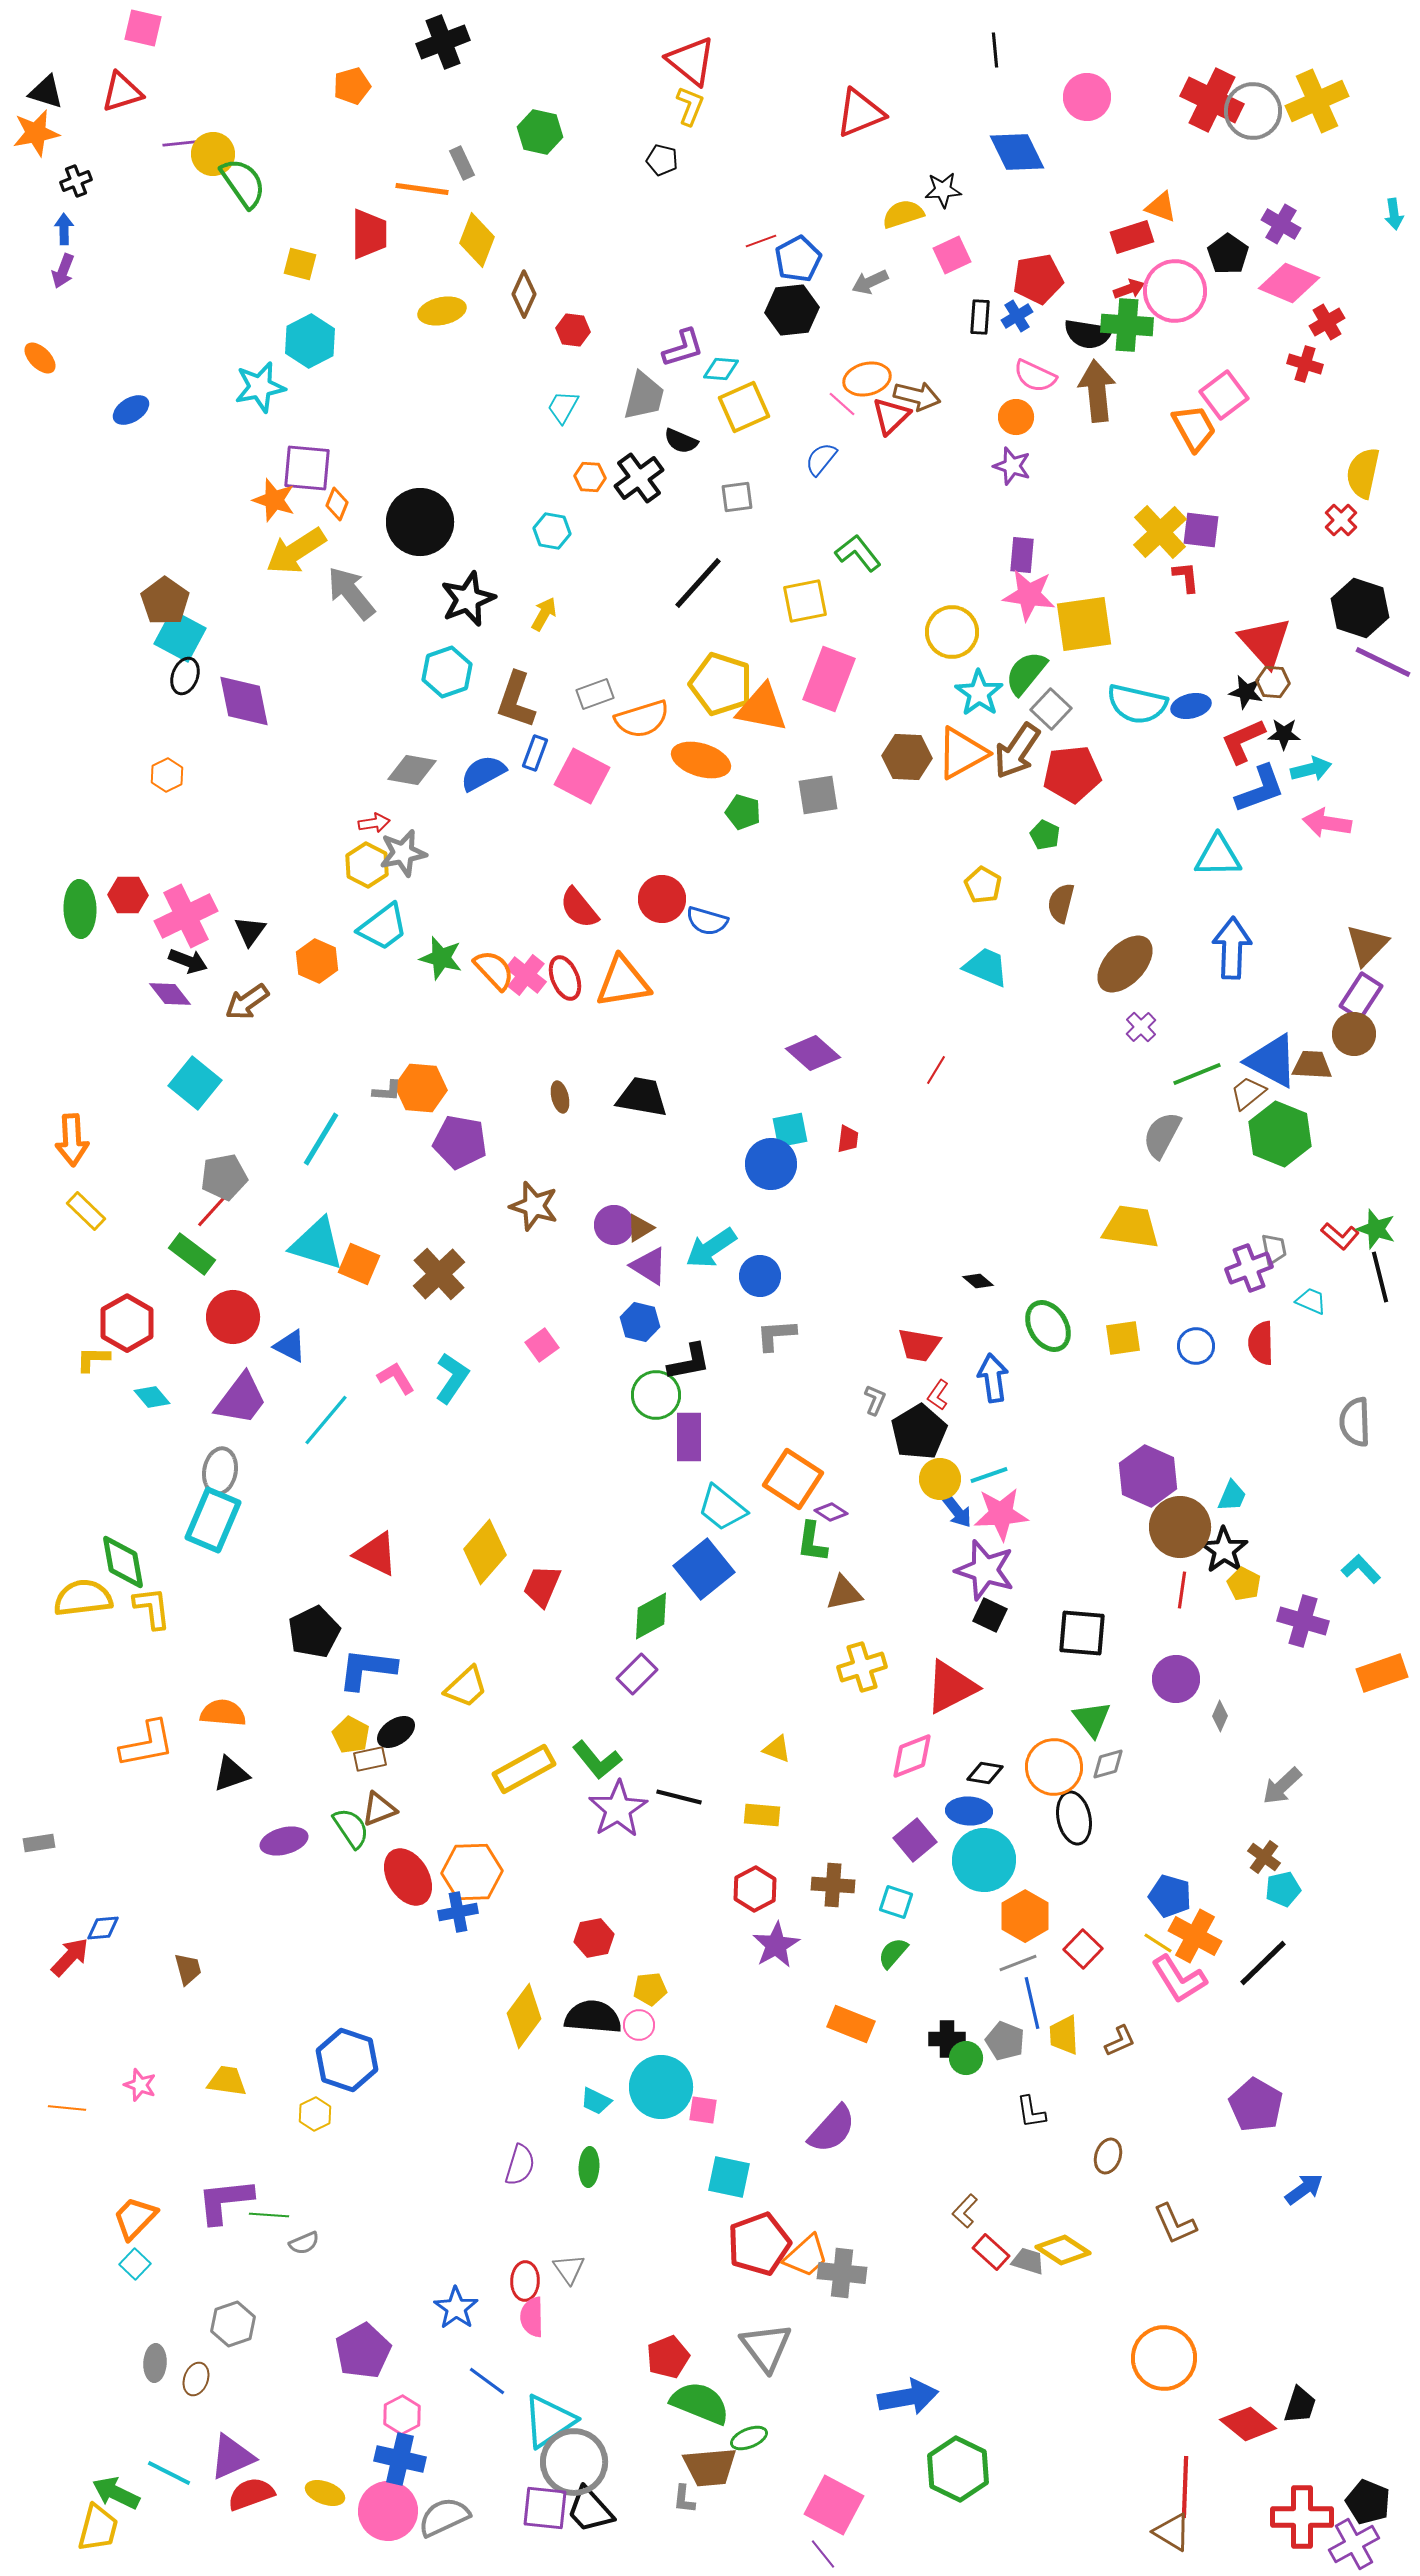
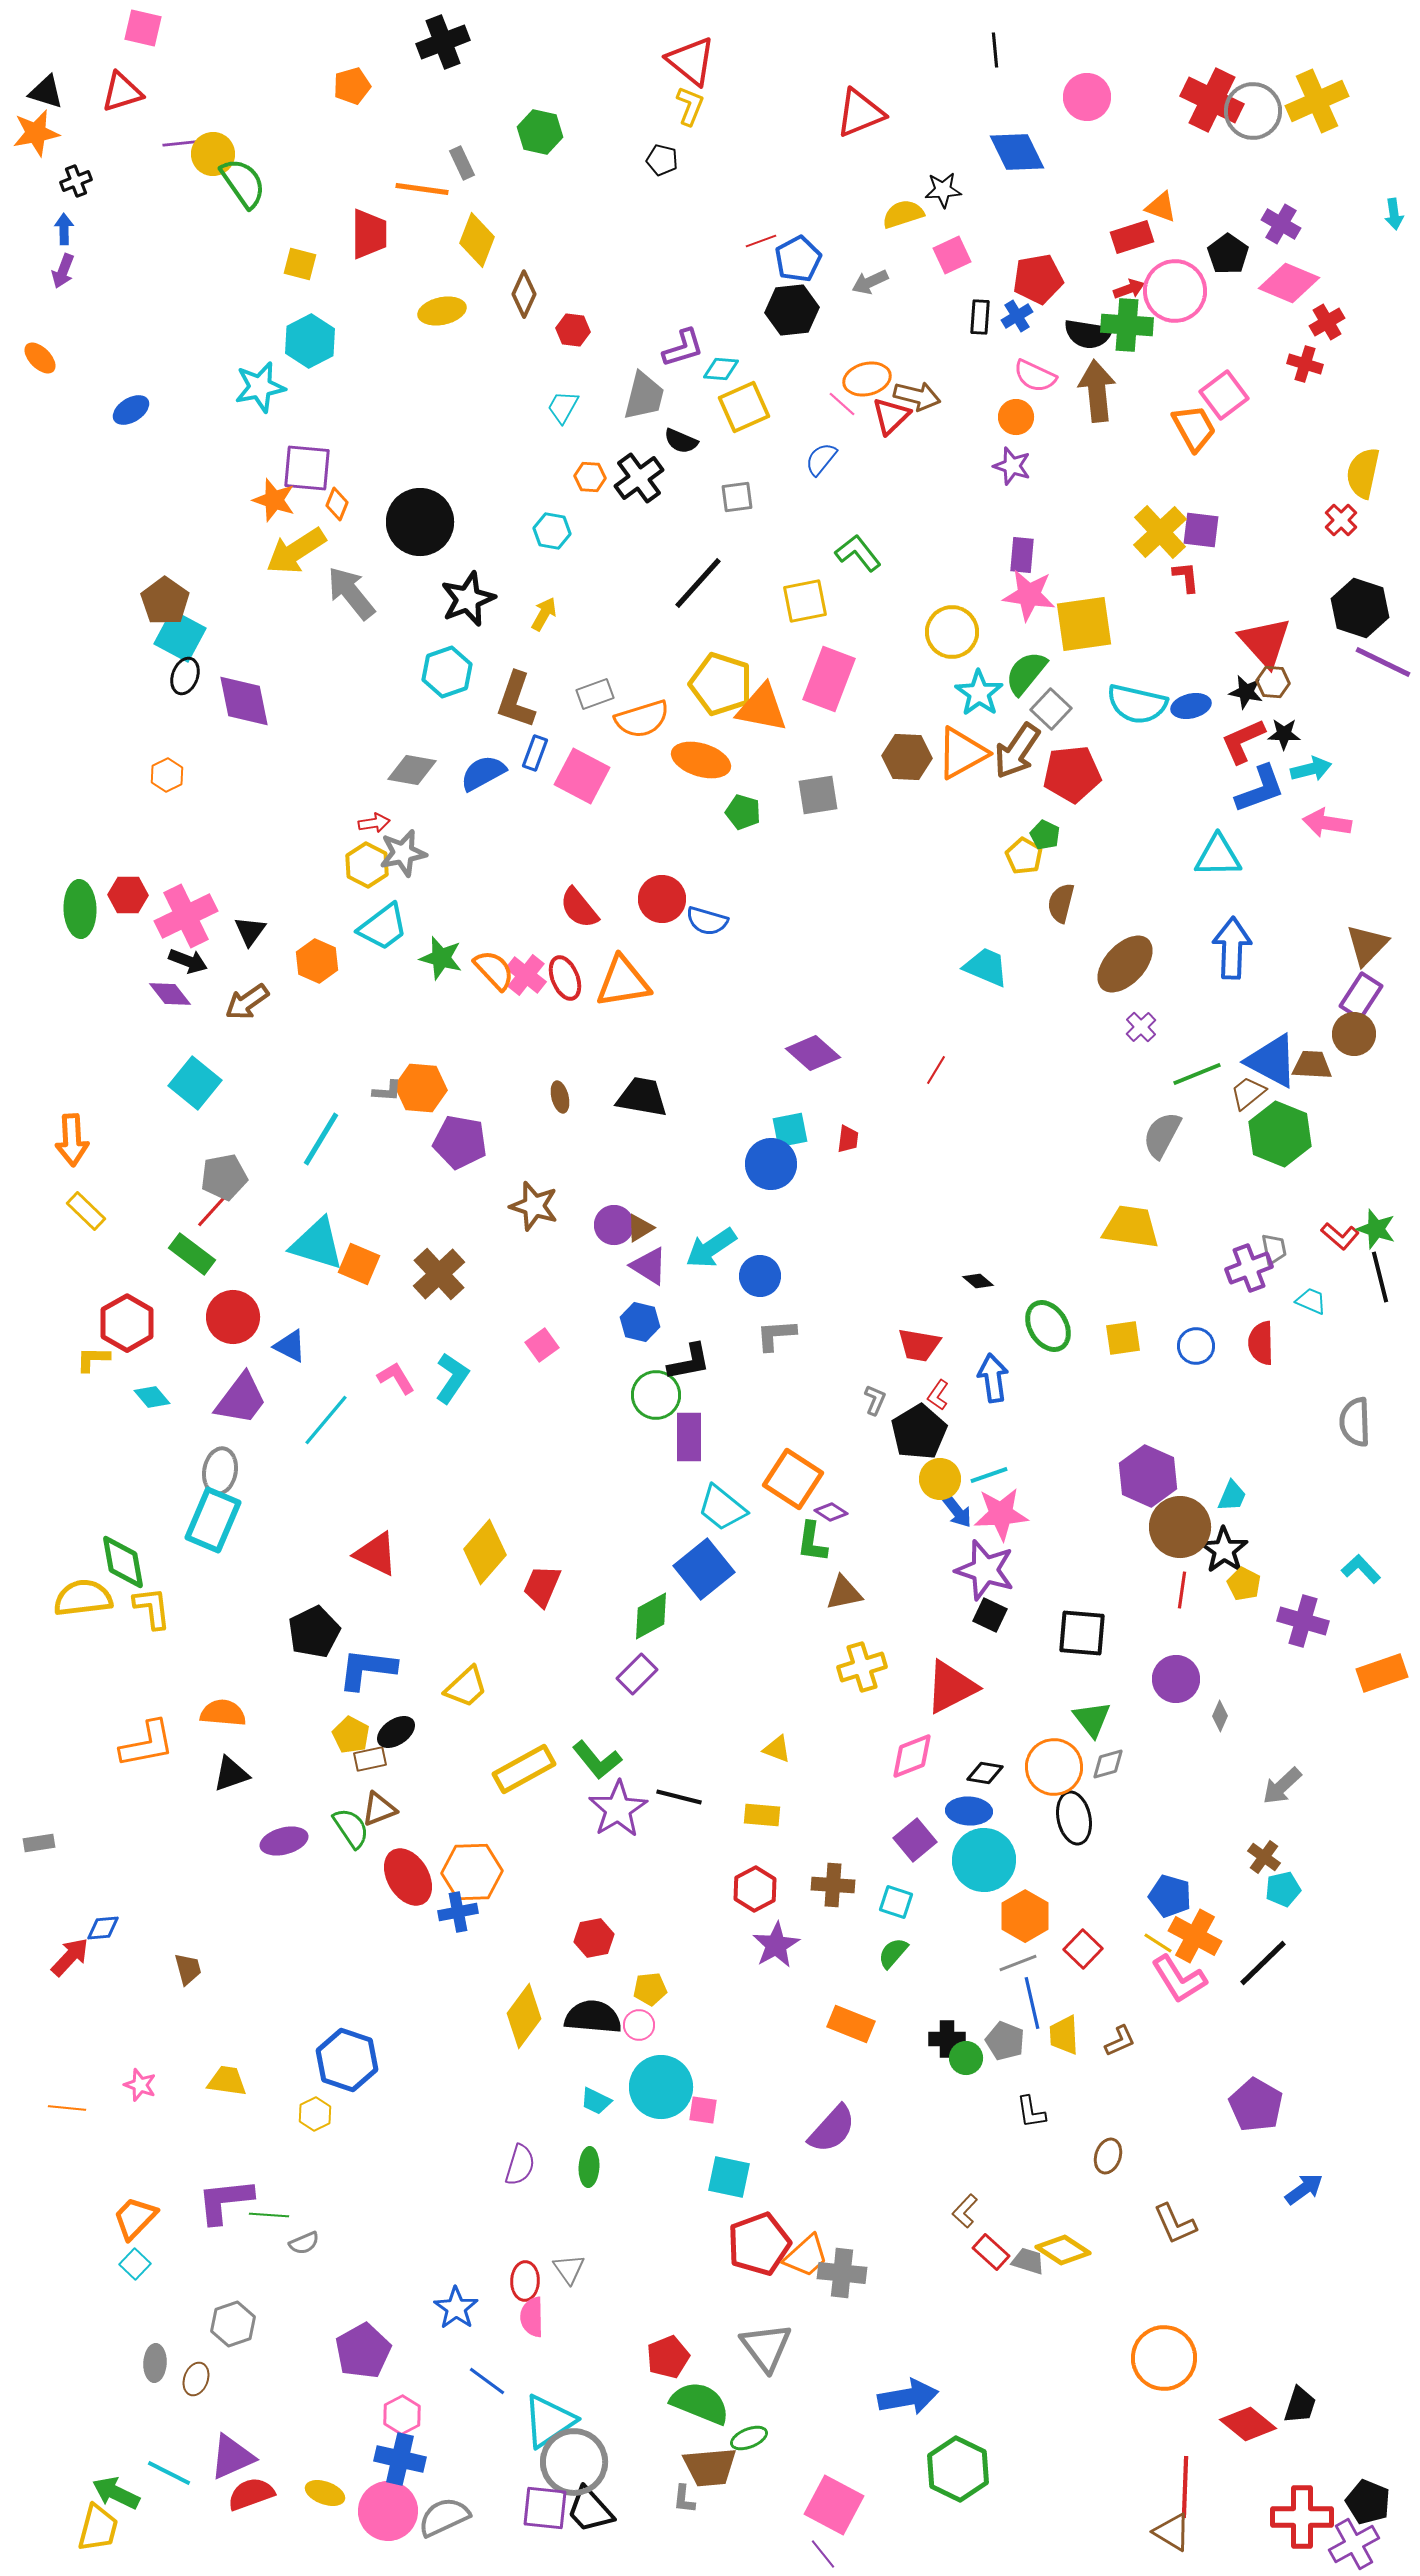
yellow pentagon at (983, 885): moved 41 px right, 29 px up
